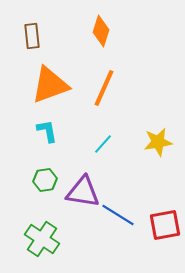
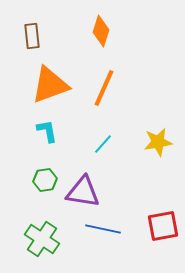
blue line: moved 15 px left, 14 px down; rotated 20 degrees counterclockwise
red square: moved 2 px left, 1 px down
